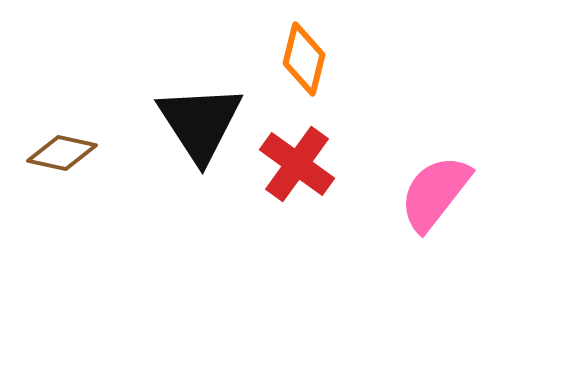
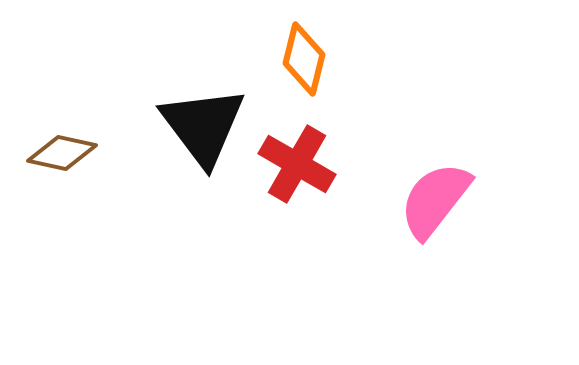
black triangle: moved 3 px right, 3 px down; rotated 4 degrees counterclockwise
red cross: rotated 6 degrees counterclockwise
pink semicircle: moved 7 px down
